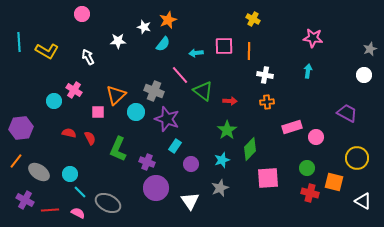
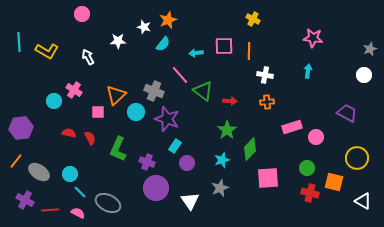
purple circle at (191, 164): moved 4 px left, 1 px up
